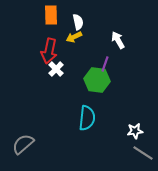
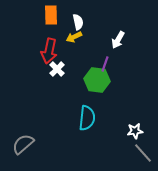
white arrow: rotated 120 degrees counterclockwise
white cross: moved 1 px right
gray line: rotated 15 degrees clockwise
